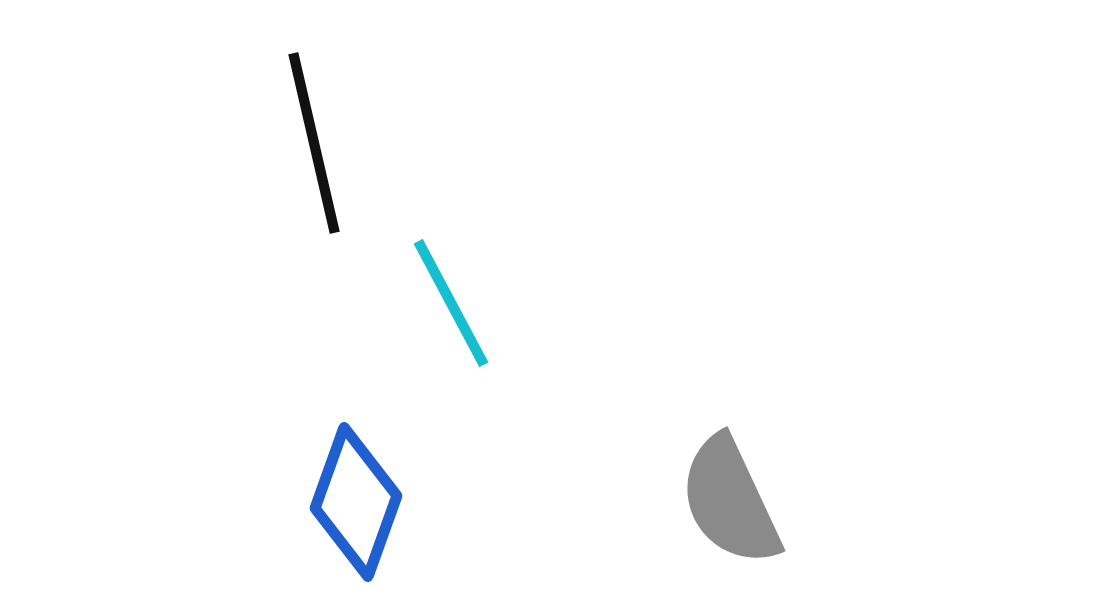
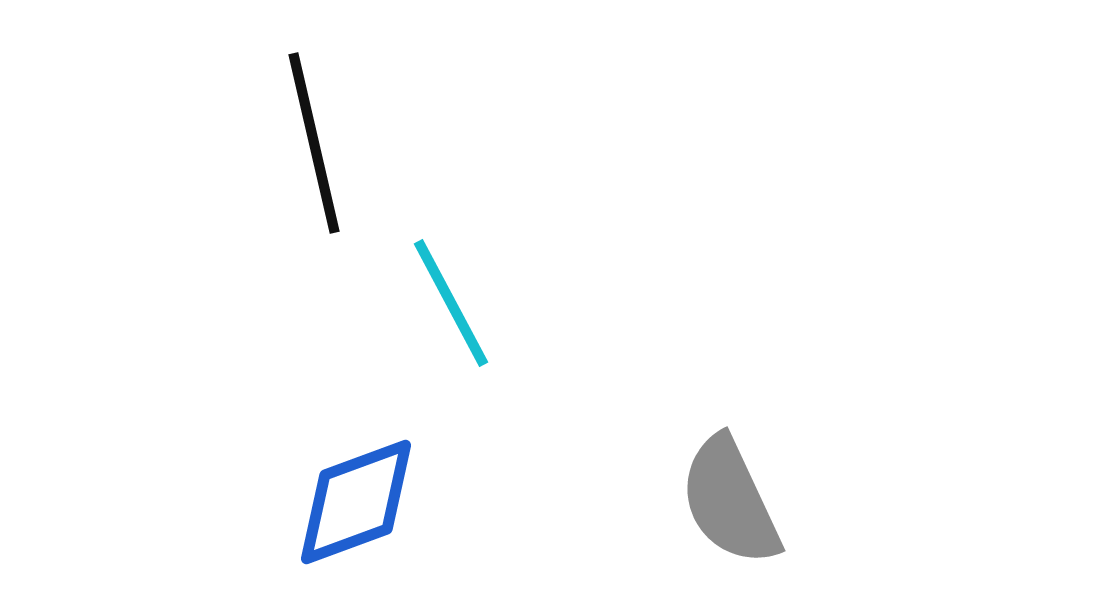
blue diamond: rotated 50 degrees clockwise
